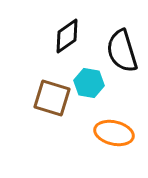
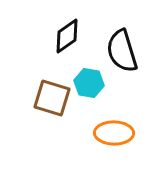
orange ellipse: rotated 12 degrees counterclockwise
